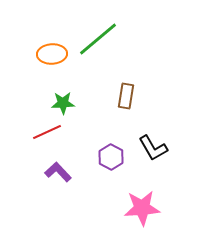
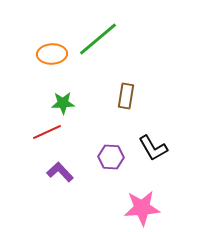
purple hexagon: rotated 25 degrees counterclockwise
purple L-shape: moved 2 px right
